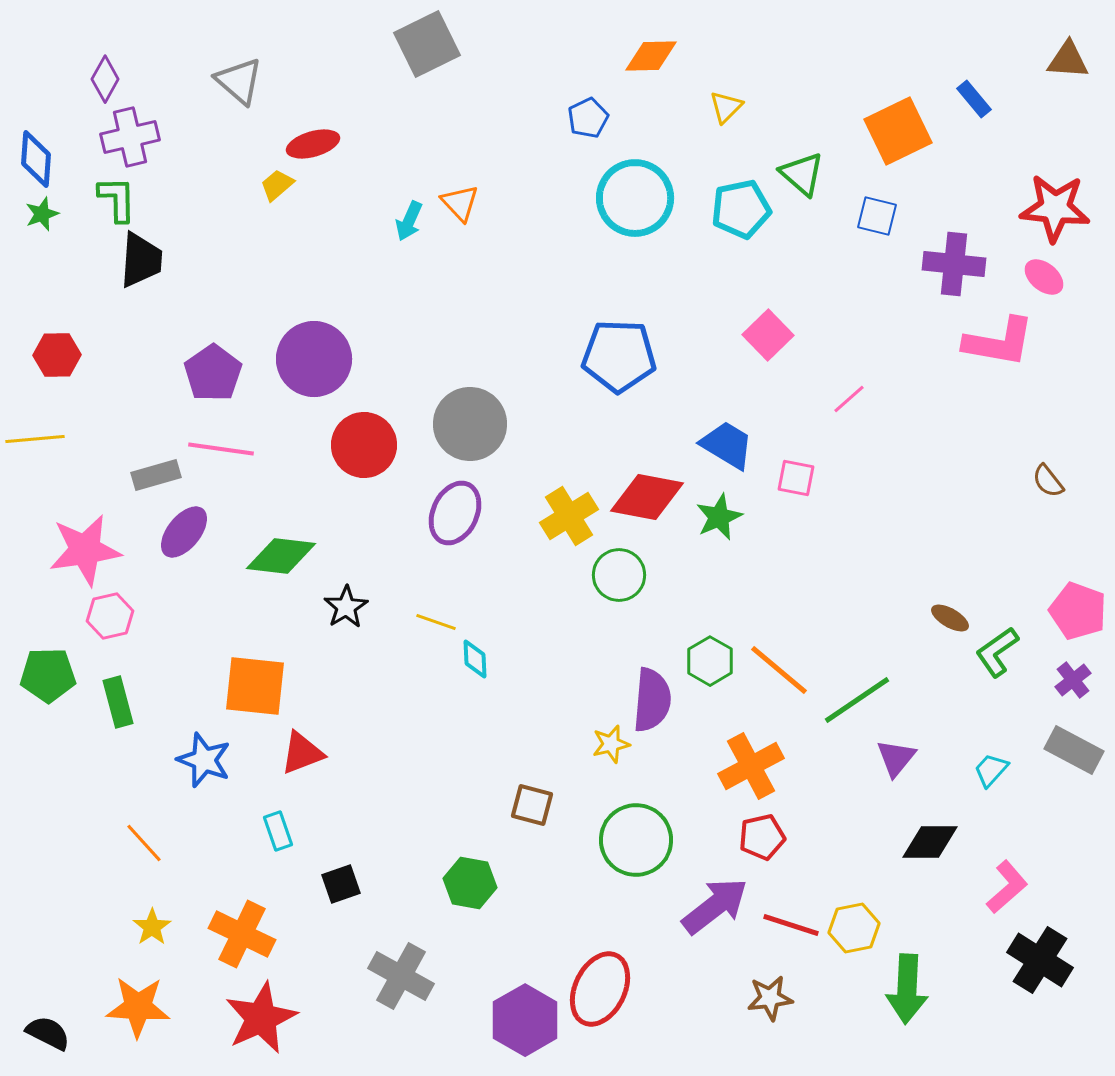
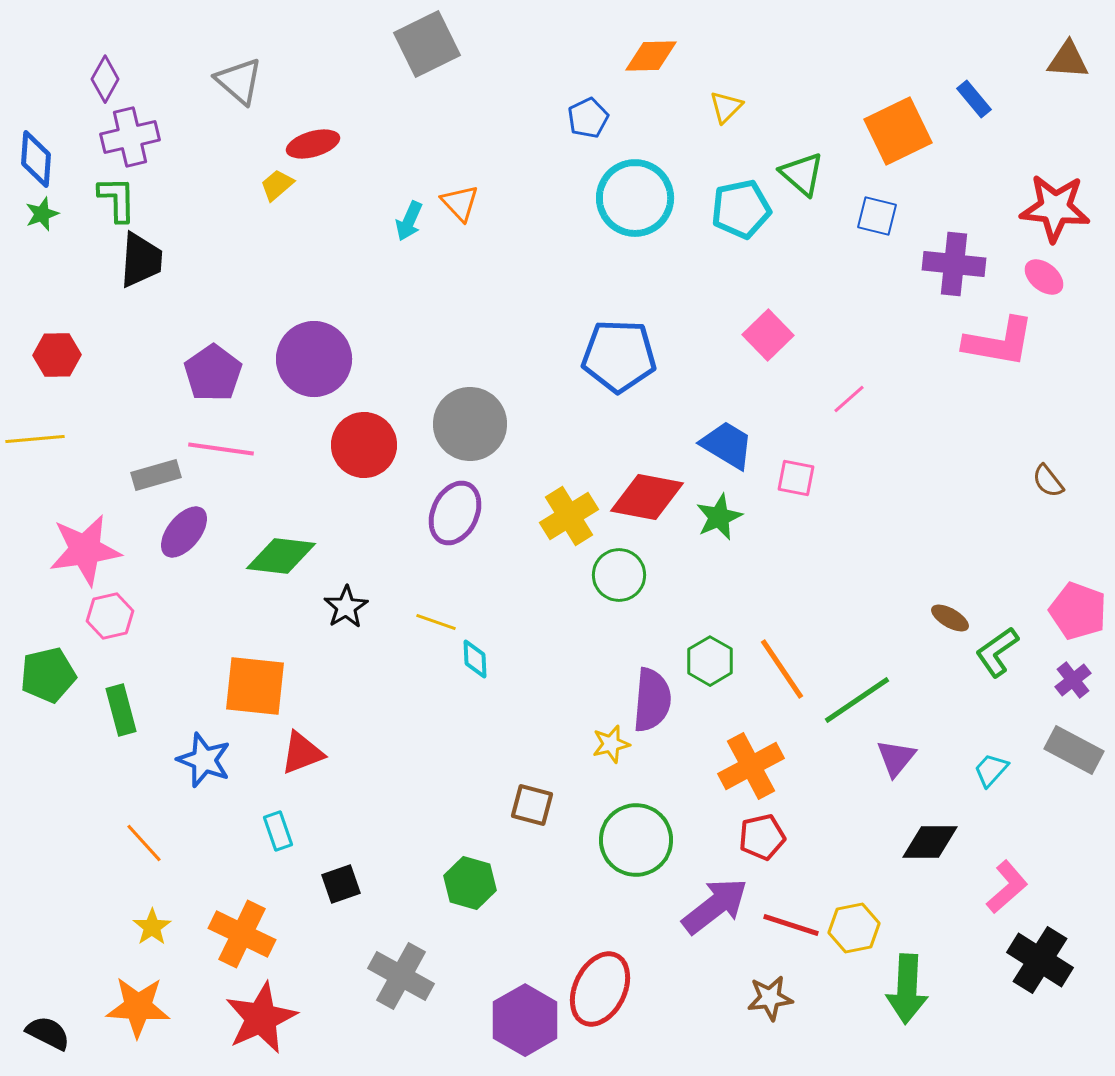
orange line at (779, 670): moved 3 px right, 1 px up; rotated 16 degrees clockwise
green pentagon at (48, 675): rotated 12 degrees counterclockwise
green rectangle at (118, 702): moved 3 px right, 8 px down
green hexagon at (470, 883): rotated 6 degrees clockwise
